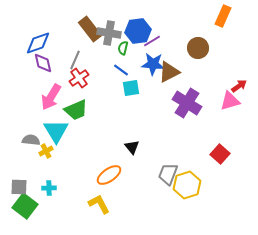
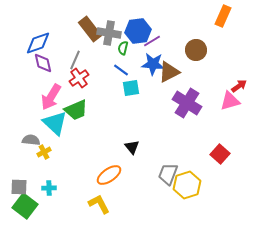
brown circle: moved 2 px left, 2 px down
cyan triangle: moved 1 px left, 8 px up; rotated 16 degrees counterclockwise
yellow cross: moved 2 px left, 1 px down
